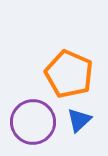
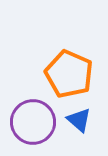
blue triangle: rotated 36 degrees counterclockwise
